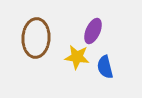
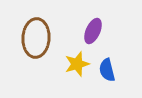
yellow star: moved 7 px down; rotated 25 degrees counterclockwise
blue semicircle: moved 2 px right, 3 px down
